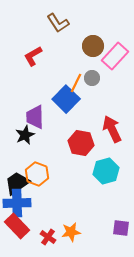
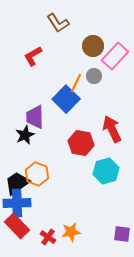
gray circle: moved 2 px right, 2 px up
purple square: moved 1 px right, 6 px down
